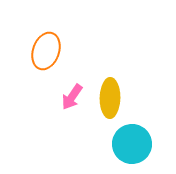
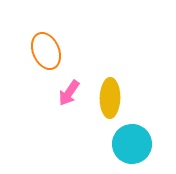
orange ellipse: rotated 42 degrees counterclockwise
pink arrow: moved 3 px left, 4 px up
